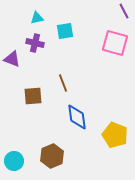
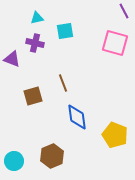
brown square: rotated 12 degrees counterclockwise
